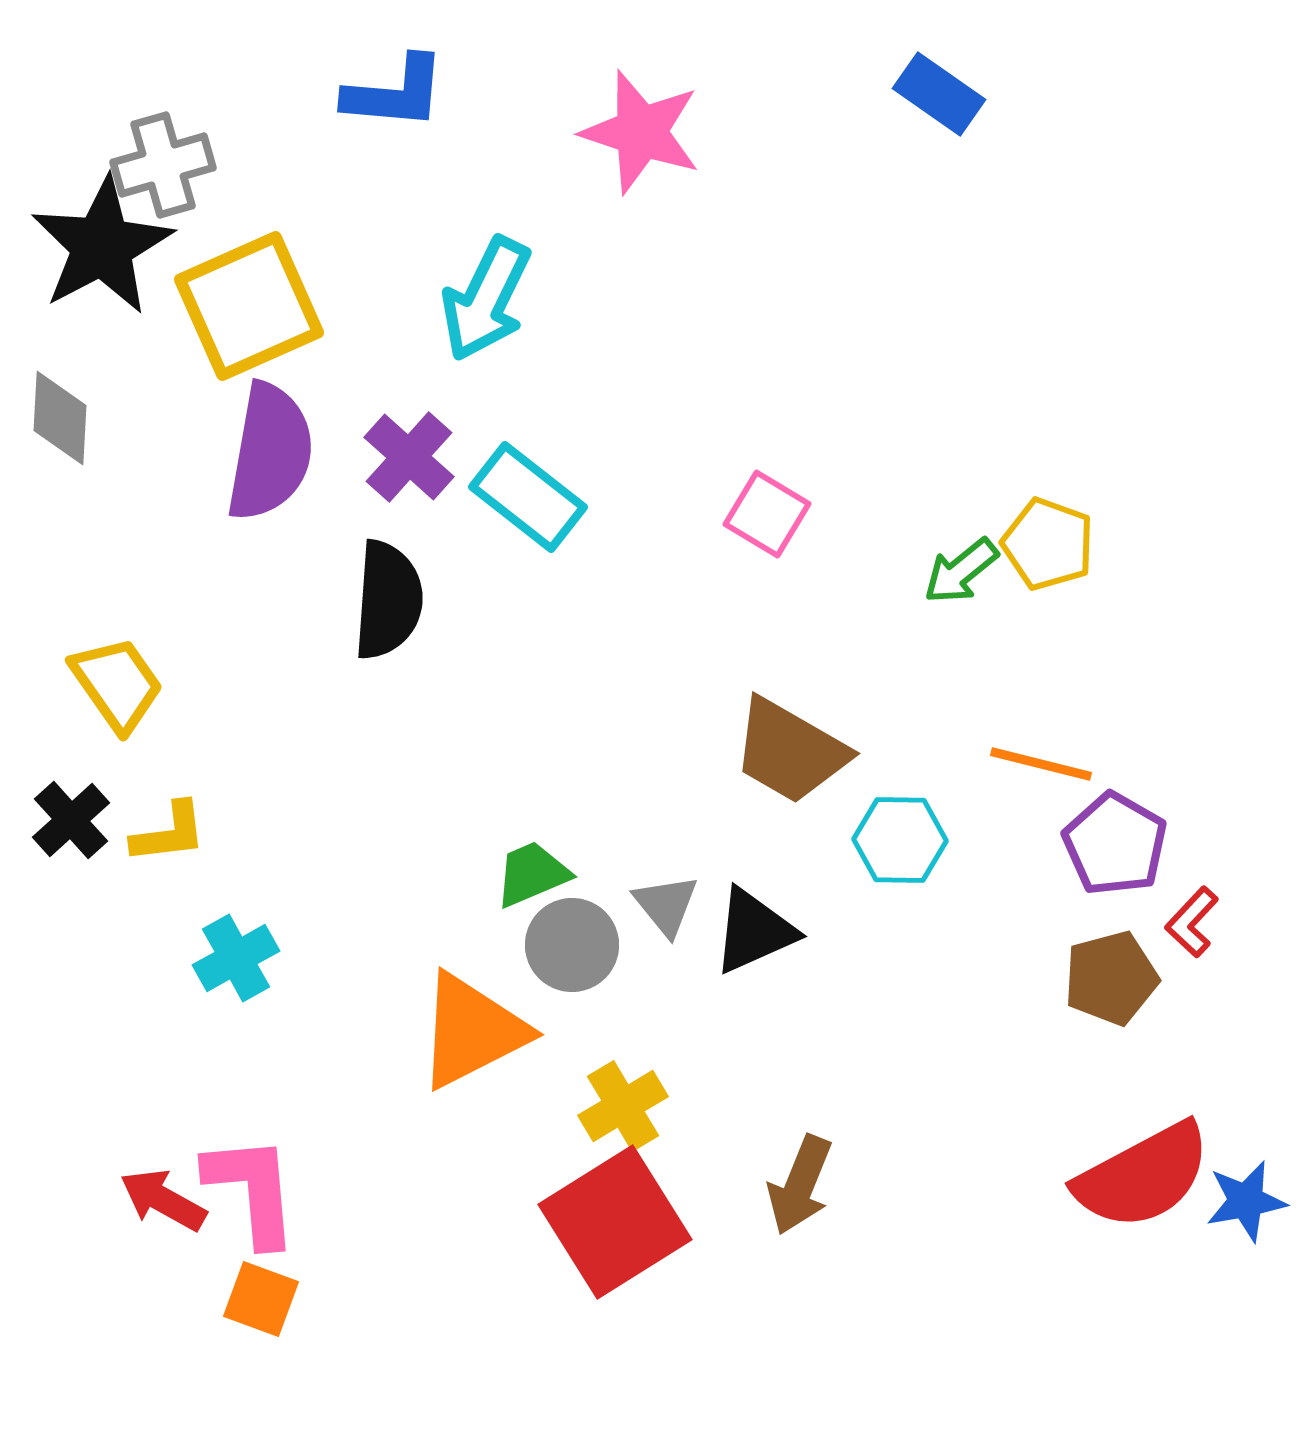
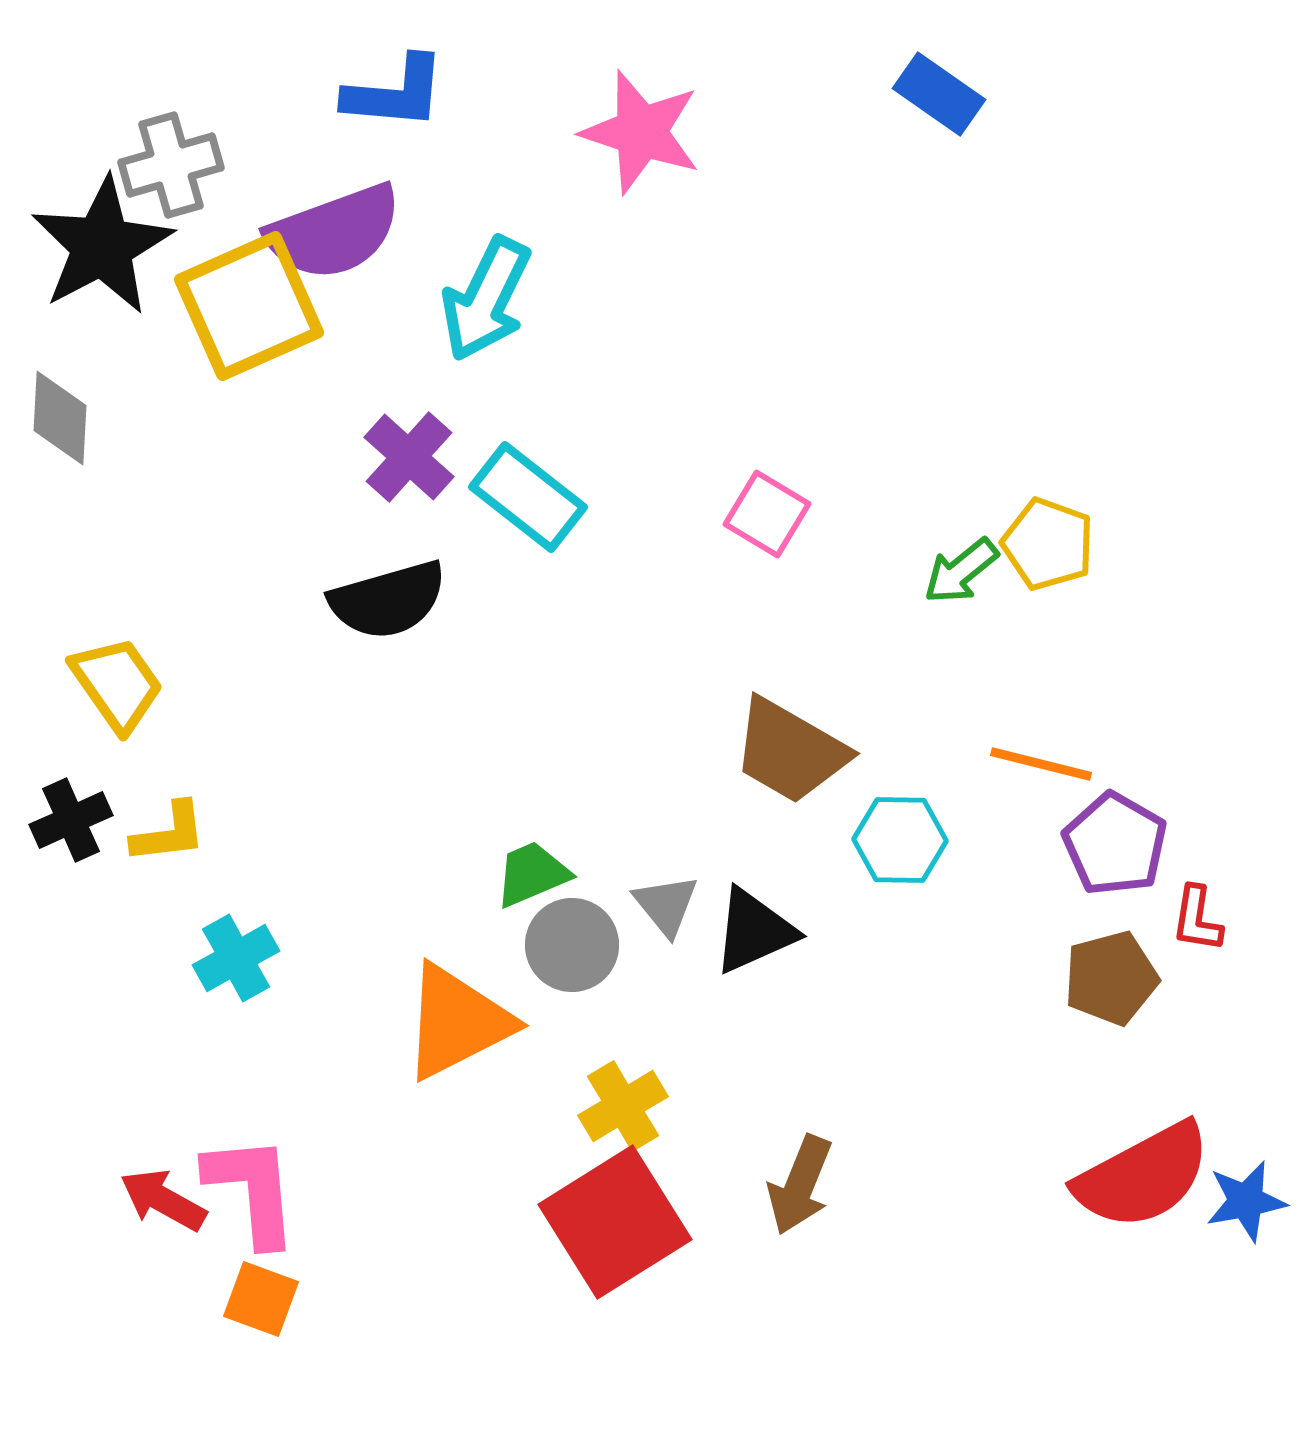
gray cross: moved 8 px right
purple semicircle: moved 64 px right, 220 px up; rotated 60 degrees clockwise
black semicircle: rotated 70 degrees clockwise
black cross: rotated 18 degrees clockwise
red L-shape: moved 5 px right, 3 px up; rotated 34 degrees counterclockwise
orange triangle: moved 15 px left, 9 px up
